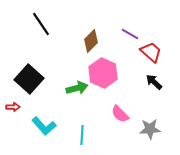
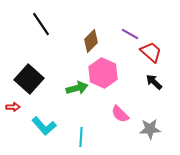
cyan line: moved 1 px left, 2 px down
